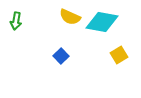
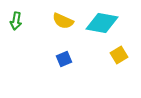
yellow semicircle: moved 7 px left, 4 px down
cyan diamond: moved 1 px down
blue square: moved 3 px right, 3 px down; rotated 21 degrees clockwise
